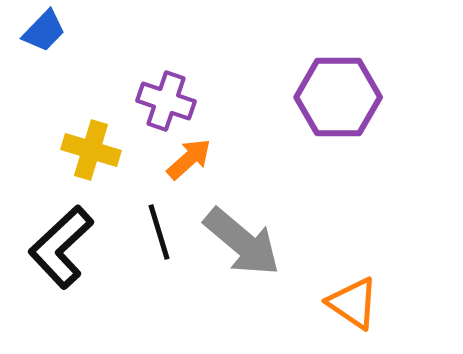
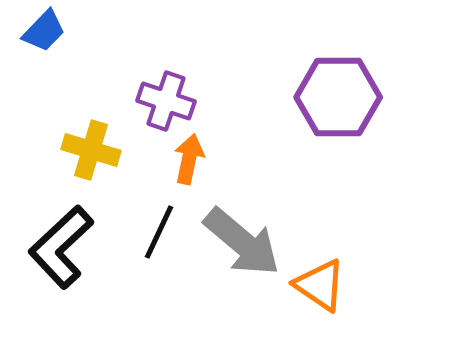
orange arrow: rotated 36 degrees counterclockwise
black line: rotated 42 degrees clockwise
orange triangle: moved 33 px left, 18 px up
